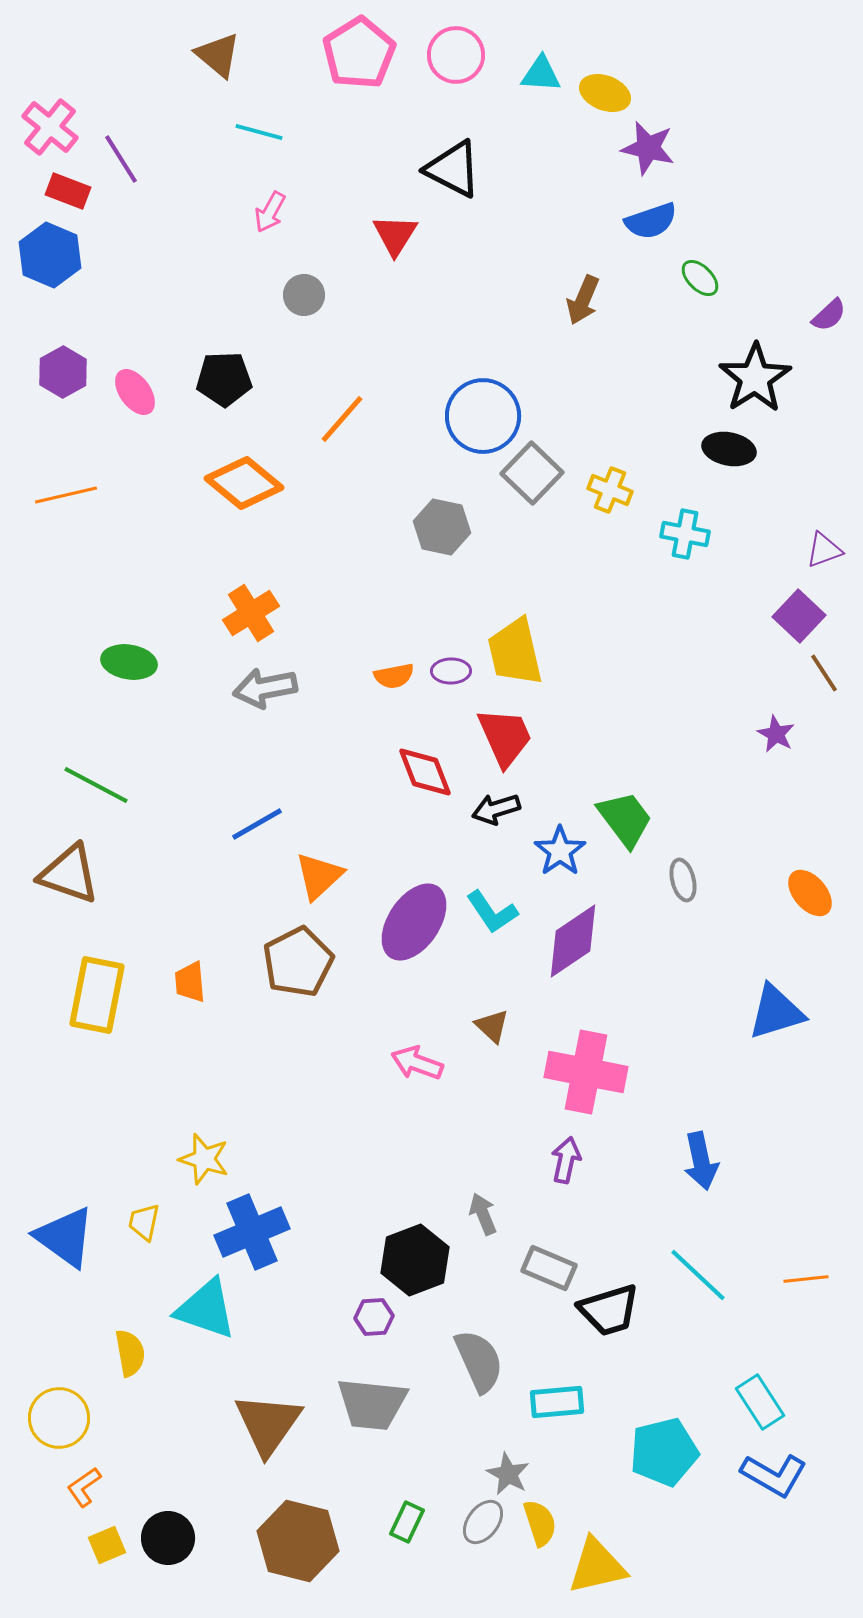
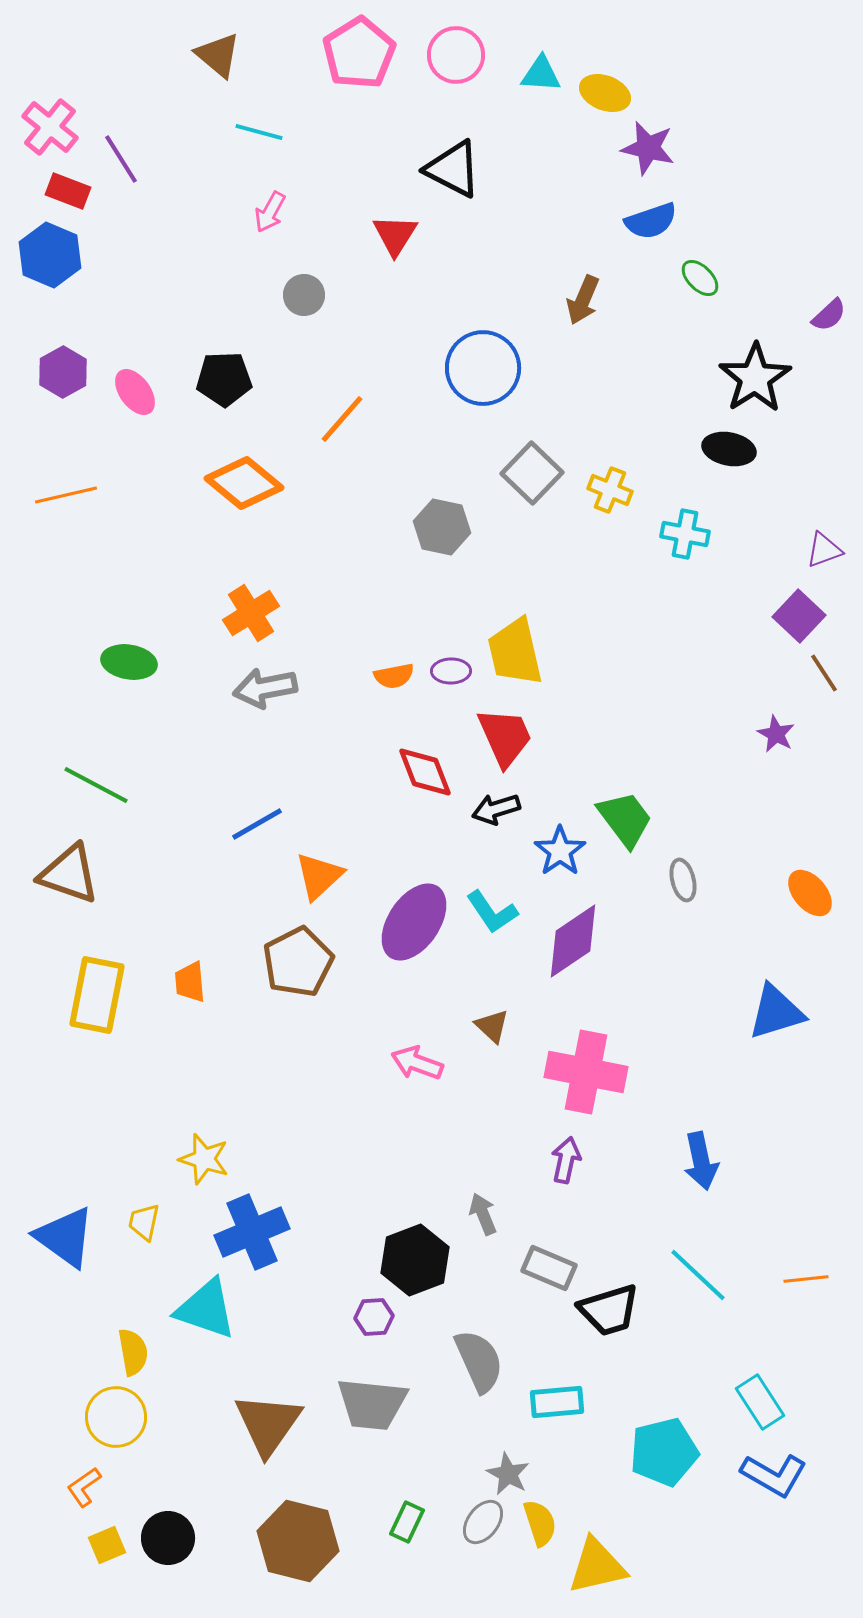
blue circle at (483, 416): moved 48 px up
yellow semicircle at (130, 1353): moved 3 px right, 1 px up
yellow circle at (59, 1418): moved 57 px right, 1 px up
